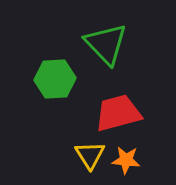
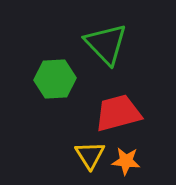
orange star: moved 1 px down
